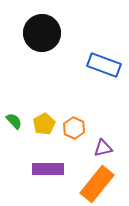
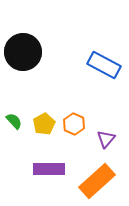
black circle: moved 19 px left, 19 px down
blue rectangle: rotated 8 degrees clockwise
orange hexagon: moved 4 px up
purple triangle: moved 3 px right, 9 px up; rotated 36 degrees counterclockwise
purple rectangle: moved 1 px right
orange rectangle: moved 3 px up; rotated 9 degrees clockwise
